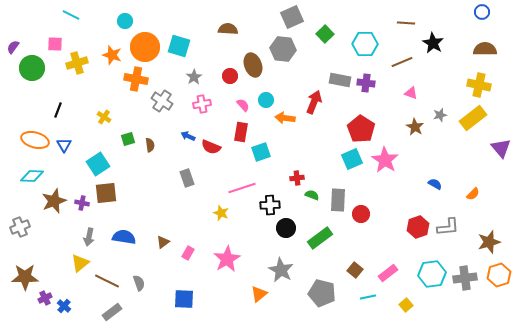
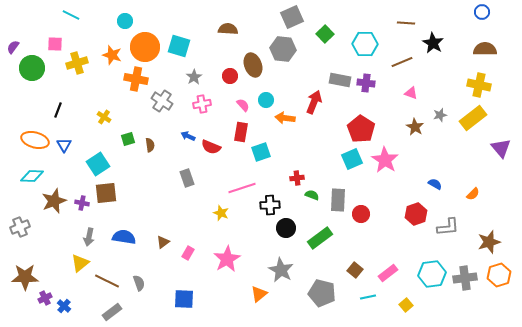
red hexagon at (418, 227): moved 2 px left, 13 px up
